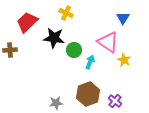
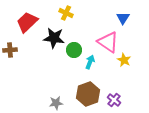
purple cross: moved 1 px left, 1 px up
